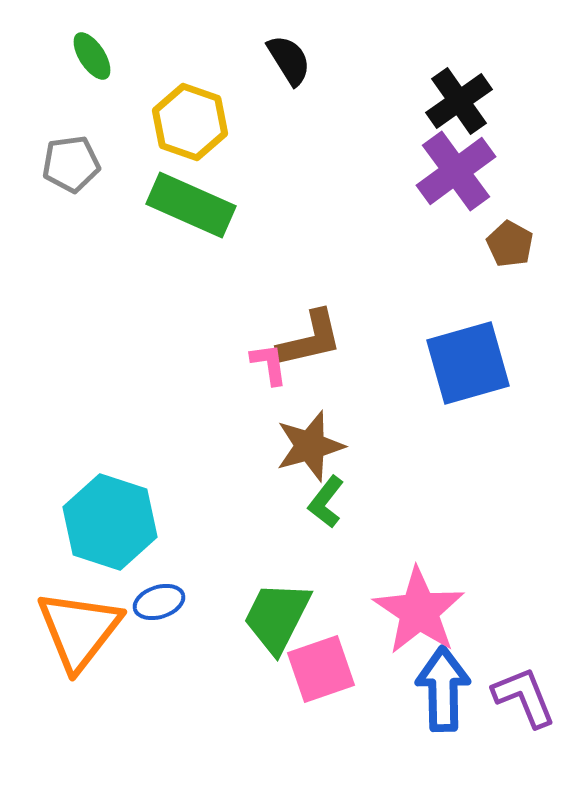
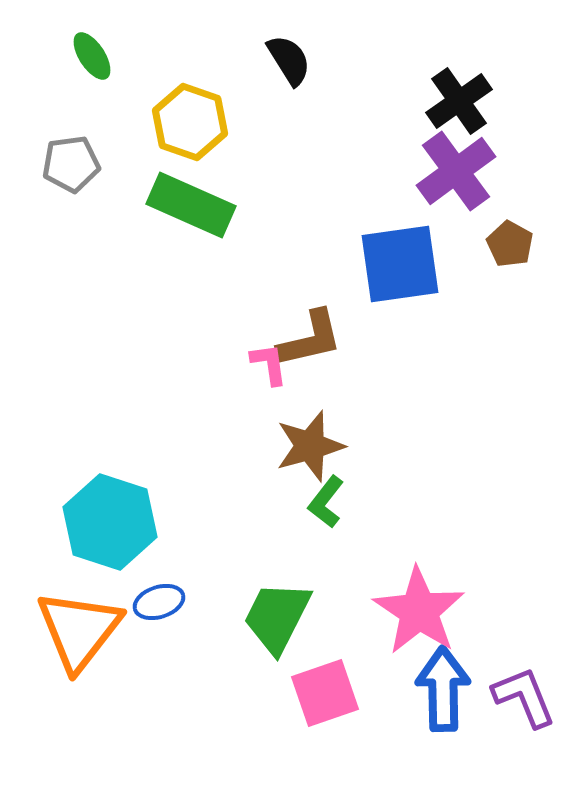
blue square: moved 68 px left, 99 px up; rotated 8 degrees clockwise
pink square: moved 4 px right, 24 px down
